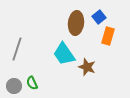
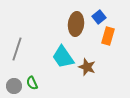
brown ellipse: moved 1 px down
cyan trapezoid: moved 1 px left, 3 px down
